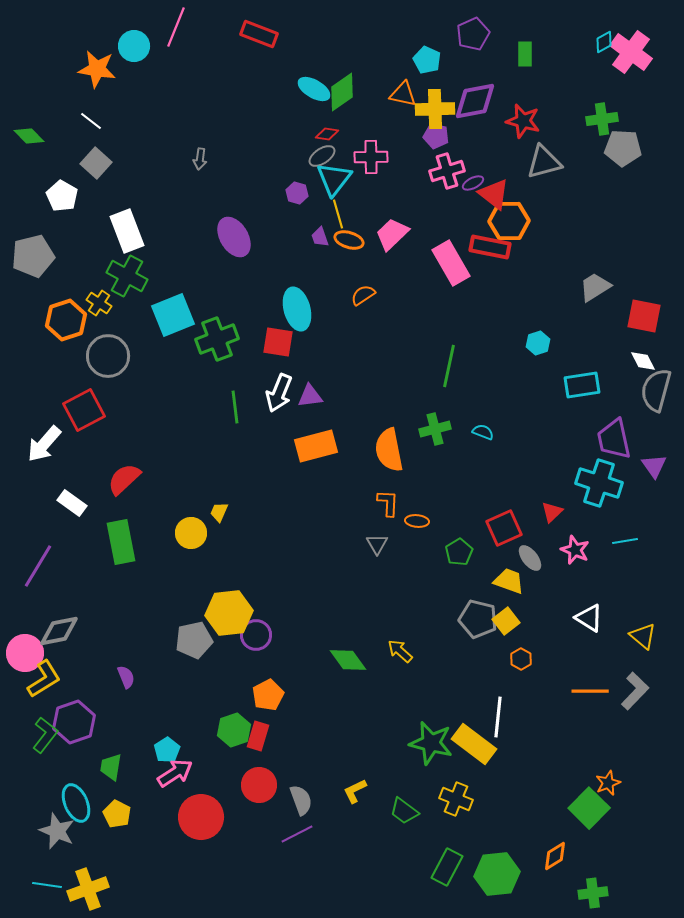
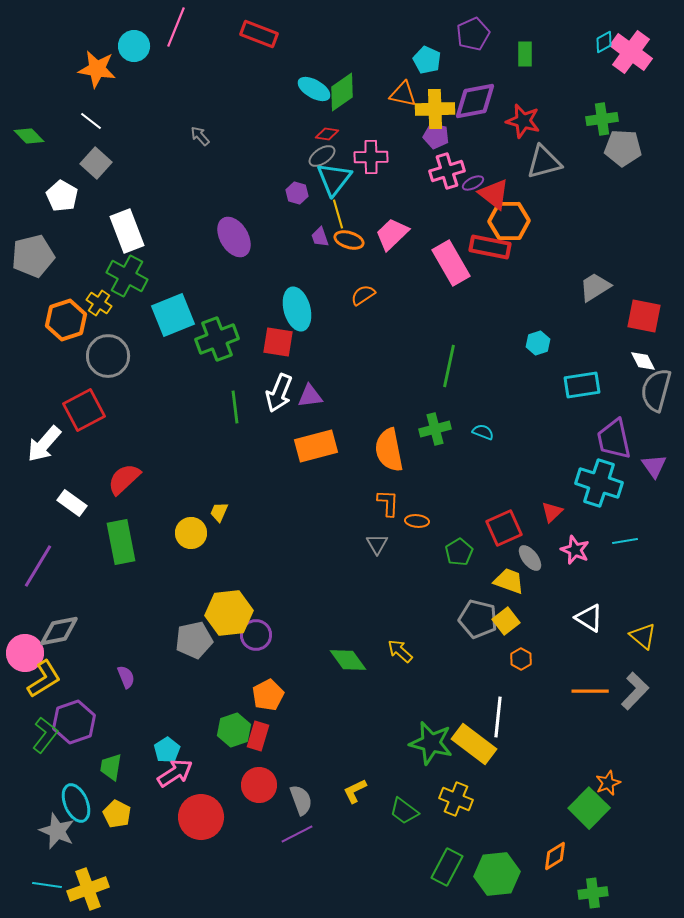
gray arrow at (200, 159): moved 23 px up; rotated 130 degrees clockwise
